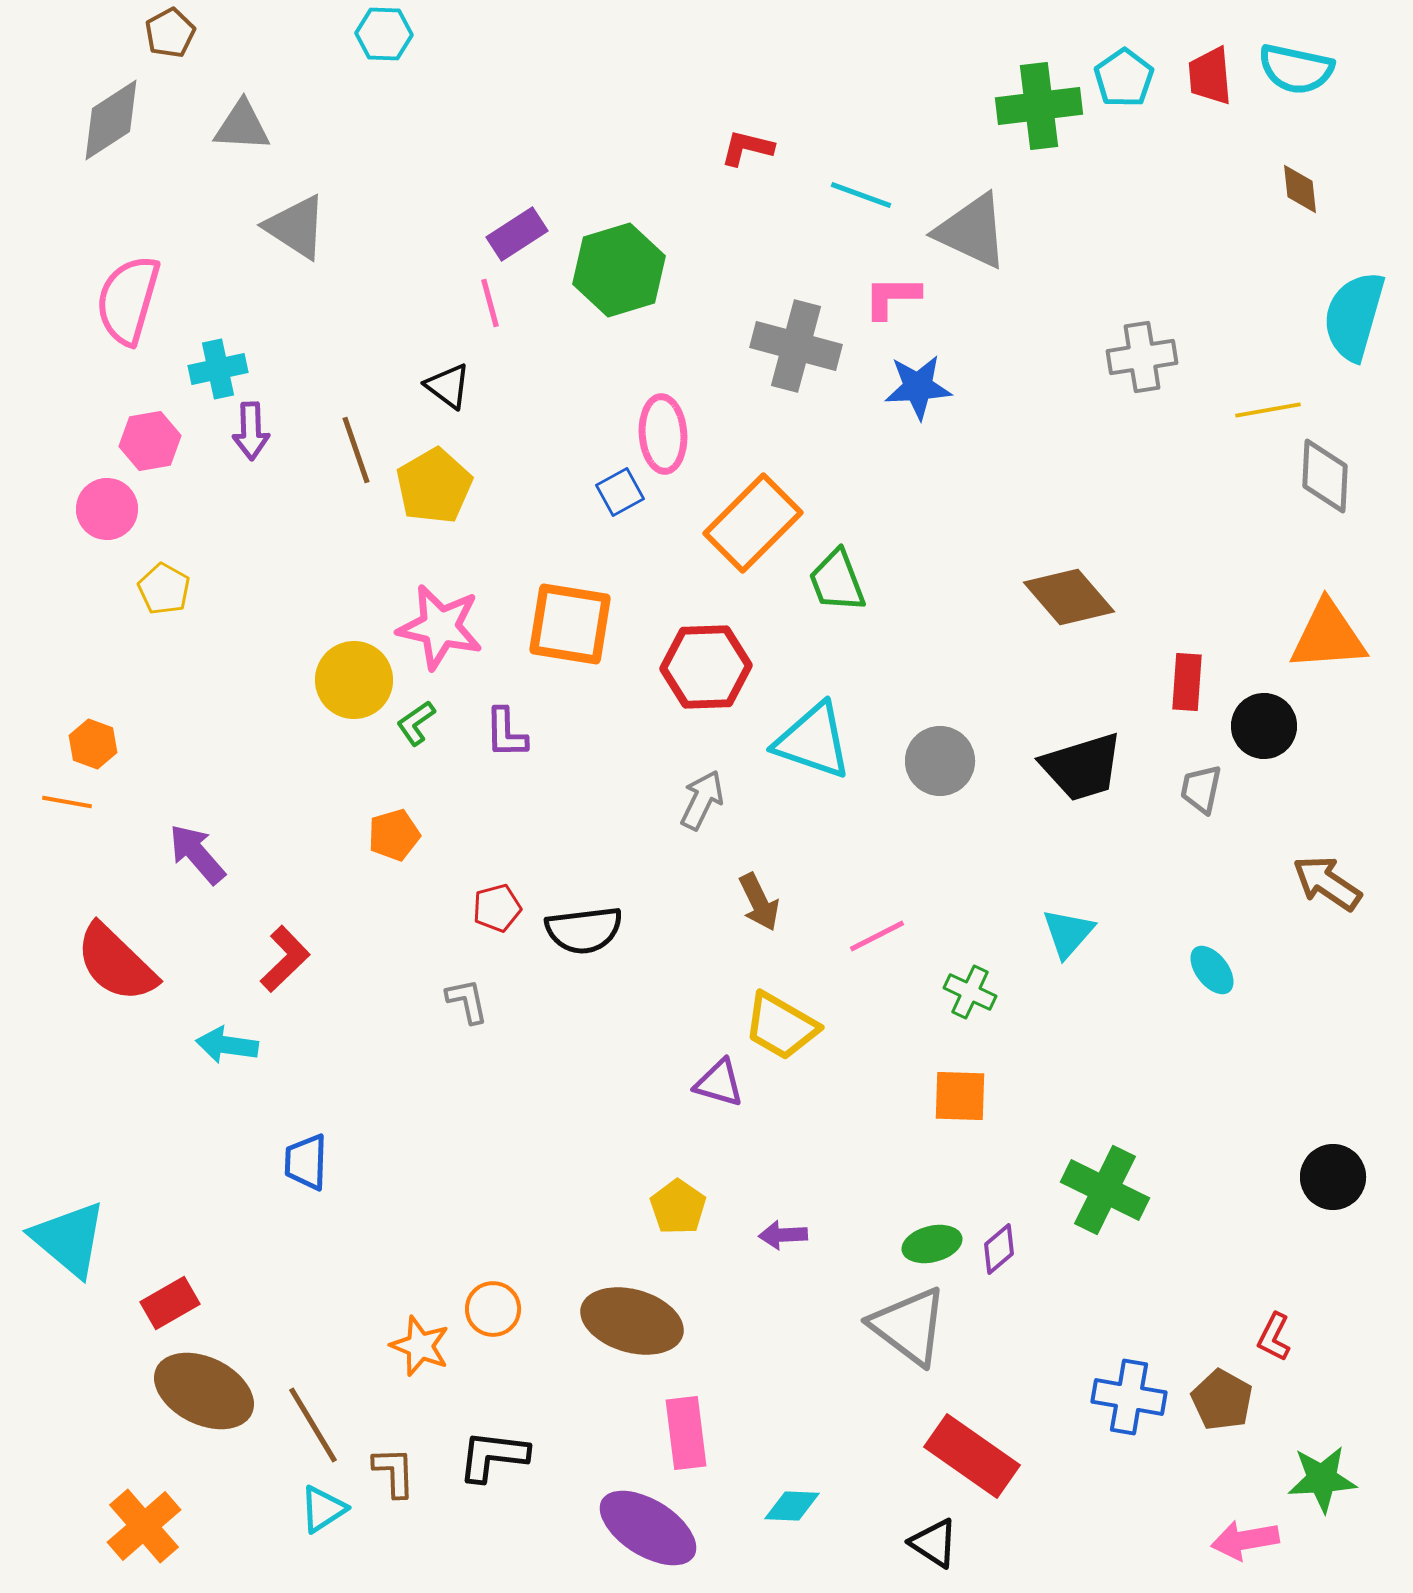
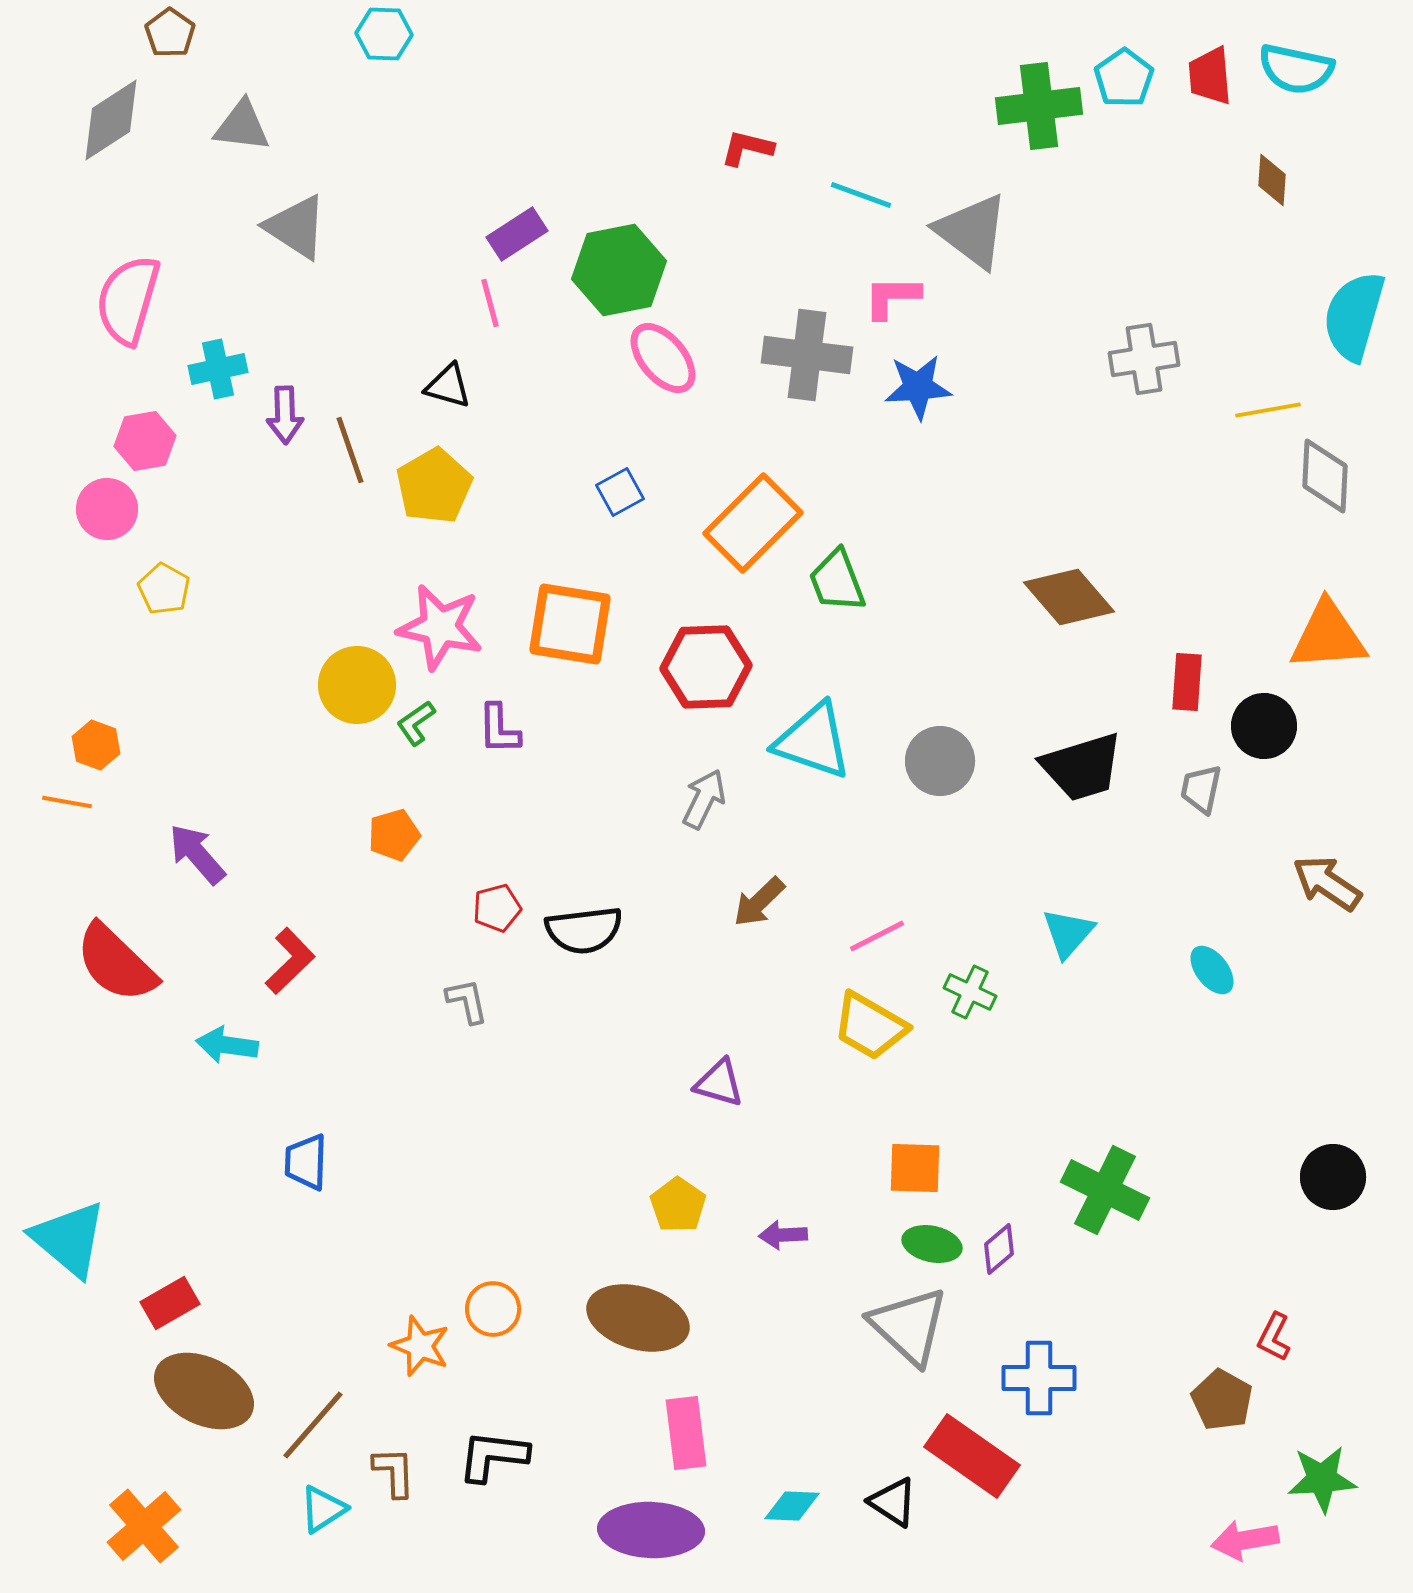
brown pentagon at (170, 33): rotated 9 degrees counterclockwise
gray triangle at (242, 126): rotated 4 degrees clockwise
brown diamond at (1300, 189): moved 28 px left, 9 px up; rotated 10 degrees clockwise
gray triangle at (972, 231): rotated 12 degrees clockwise
green hexagon at (619, 270): rotated 6 degrees clockwise
gray cross at (796, 346): moved 11 px right, 9 px down; rotated 8 degrees counterclockwise
gray cross at (1142, 357): moved 2 px right, 2 px down
black triangle at (448, 386): rotated 21 degrees counterclockwise
purple arrow at (251, 431): moved 34 px right, 16 px up
pink ellipse at (663, 434): moved 76 px up; rotated 36 degrees counterclockwise
pink hexagon at (150, 441): moved 5 px left
brown line at (356, 450): moved 6 px left
yellow circle at (354, 680): moved 3 px right, 5 px down
purple L-shape at (506, 733): moved 7 px left, 4 px up
orange hexagon at (93, 744): moved 3 px right, 1 px down
gray arrow at (702, 800): moved 2 px right, 1 px up
brown arrow at (759, 902): rotated 72 degrees clockwise
red L-shape at (285, 959): moved 5 px right, 2 px down
yellow trapezoid at (781, 1026): moved 89 px right
orange square at (960, 1096): moved 45 px left, 72 px down
yellow pentagon at (678, 1207): moved 2 px up
green ellipse at (932, 1244): rotated 26 degrees clockwise
brown ellipse at (632, 1321): moved 6 px right, 3 px up
gray triangle at (909, 1326): rotated 6 degrees clockwise
blue cross at (1129, 1397): moved 90 px left, 19 px up; rotated 10 degrees counterclockwise
brown line at (313, 1425): rotated 72 degrees clockwise
purple ellipse at (648, 1528): moved 3 px right, 2 px down; rotated 30 degrees counterclockwise
black triangle at (934, 1543): moved 41 px left, 41 px up
